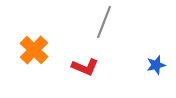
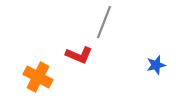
orange cross: moved 4 px right, 27 px down; rotated 16 degrees counterclockwise
red L-shape: moved 6 px left, 12 px up
